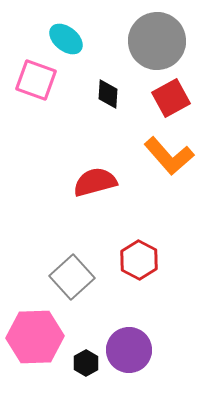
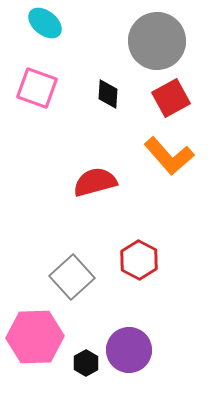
cyan ellipse: moved 21 px left, 16 px up
pink square: moved 1 px right, 8 px down
